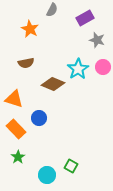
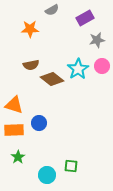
gray semicircle: rotated 32 degrees clockwise
orange star: rotated 30 degrees counterclockwise
gray star: rotated 28 degrees counterclockwise
brown semicircle: moved 5 px right, 2 px down
pink circle: moved 1 px left, 1 px up
brown diamond: moved 1 px left, 5 px up; rotated 15 degrees clockwise
orange triangle: moved 6 px down
blue circle: moved 5 px down
orange rectangle: moved 2 px left, 1 px down; rotated 48 degrees counterclockwise
green square: rotated 24 degrees counterclockwise
